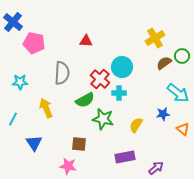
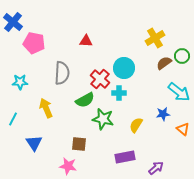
cyan circle: moved 2 px right, 1 px down
cyan arrow: moved 1 px right, 1 px up
